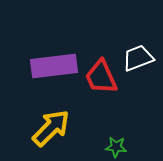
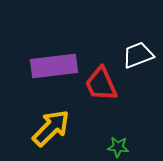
white trapezoid: moved 3 px up
red trapezoid: moved 7 px down
green star: moved 2 px right
